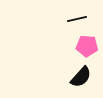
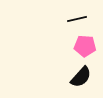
pink pentagon: moved 2 px left
